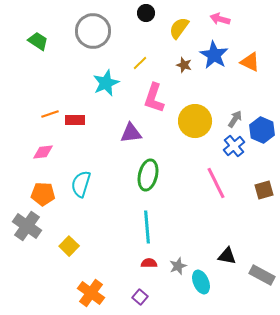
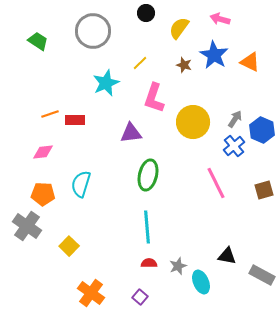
yellow circle: moved 2 px left, 1 px down
